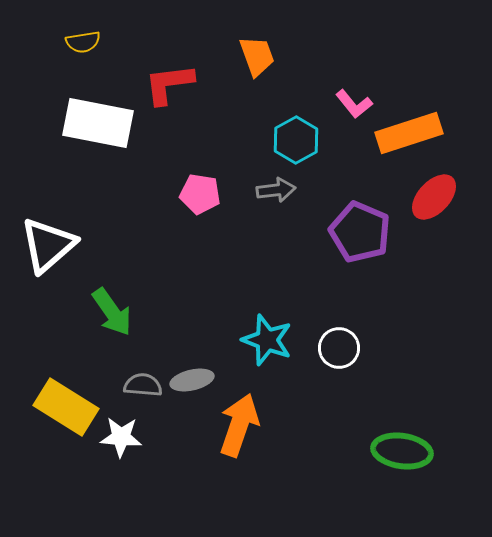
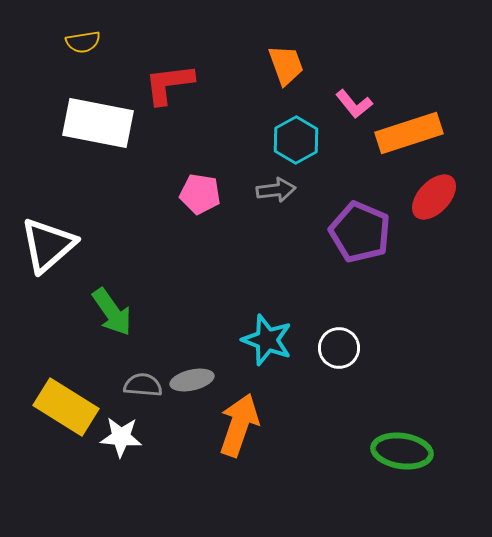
orange trapezoid: moved 29 px right, 9 px down
